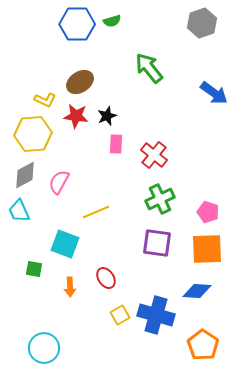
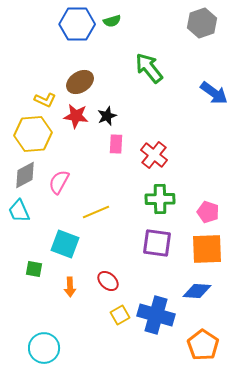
green cross: rotated 24 degrees clockwise
red ellipse: moved 2 px right, 3 px down; rotated 15 degrees counterclockwise
